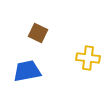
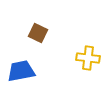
blue trapezoid: moved 6 px left
